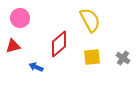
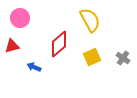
red triangle: moved 1 px left
yellow square: rotated 18 degrees counterclockwise
blue arrow: moved 2 px left
